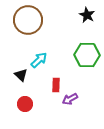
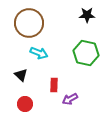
black star: rotated 28 degrees counterclockwise
brown circle: moved 1 px right, 3 px down
green hexagon: moved 1 px left, 2 px up; rotated 10 degrees clockwise
cyan arrow: moved 7 px up; rotated 66 degrees clockwise
red rectangle: moved 2 px left
